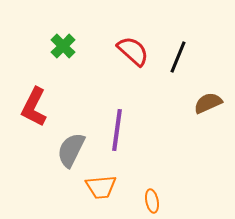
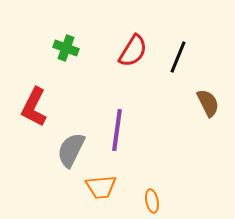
green cross: moved 3 px right, 2 px down; rotated 25 degrees counterclockwise
red semicircle: rotated 80 degrees clockwise
brown semicircle: rotated 88 degrees clockwise
